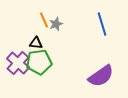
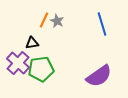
orange line: rotated 49 degrees clockwise
gray star: moved 1 px right, 3 px up; rotated 24 degrees counterclockwise
black triangle: moved 4 px left; rotated 16 degrees counterclockwise
green pentagon: moved 2 px right, 7 px down
purple semicircle: moved 2 px left
